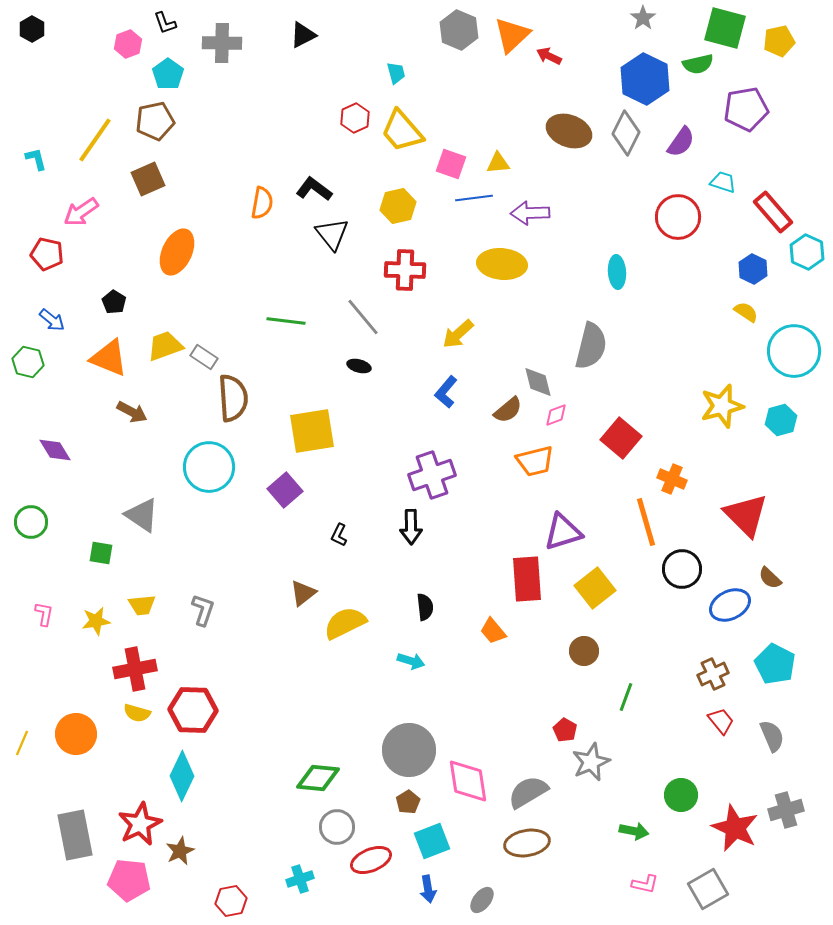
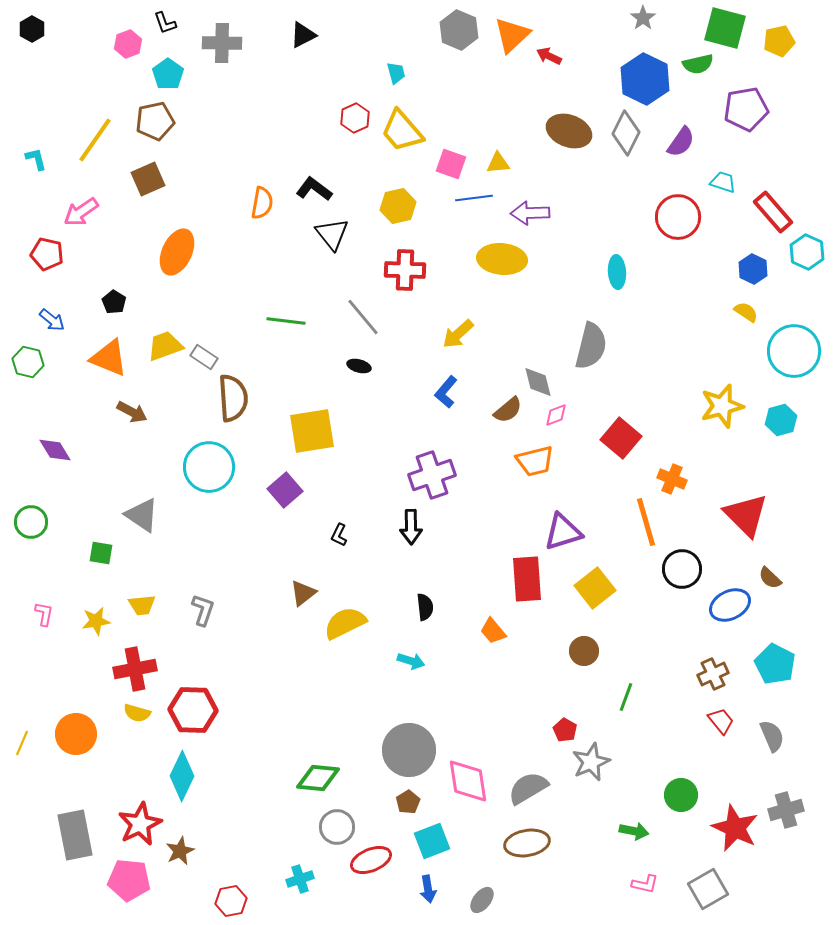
yellow ellipse at (502, 264): moved 5 px up
gray semicircle at (528, 792): moved 4 px up
